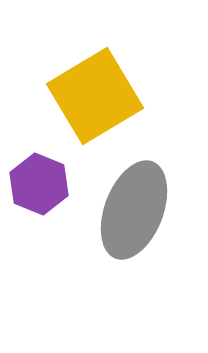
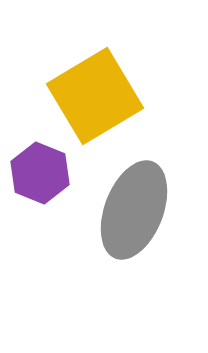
purple hexagon: moved 1 px right, 11 px up
